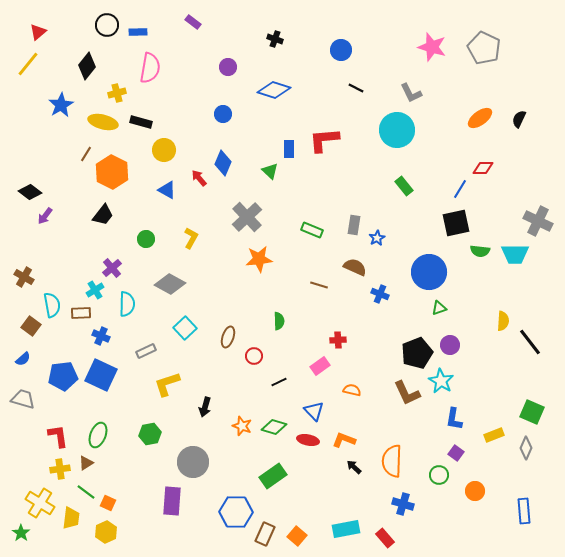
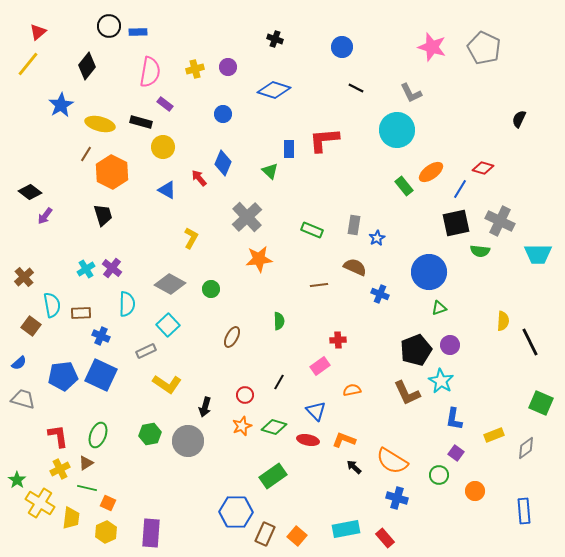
purple rectangle at (193, 22): moved 28 px left, 82 px down
black circle at (107, 25): moved 2 px right, 1 px down
blue circle at (341, 50): moved 1 px right, 3 px up
pink semicircle at (150, 68): moved 4 px down
yellow cross at (117, 93): moved 78 px right, 24 px up
orange ellipse at (480, 118): moved 49 px left, 54 px down
yellow ellipse at (103, 122): moved 3 px left, 2 px down
yellow circle at (164, 150): moved 1 px left, 3 px up
red diamond at (483, 168): rotated 15 degrees clockwise
black trapezoid at (103, 215): rotated 55 degrees counterclockwise
gray cross at (538, 221): moved 38 px left
green circle at (146, 239): moved 65 px right, 50 px down
cyan trapezoid at (515, 254): moved 23 px right
purple cross at (112, 268): rotated 12 degrees counterclockwise
brown cross at (24, 277): rotated 18 degrees clockwise
brown line at (319, 285): rotated 24 degrees counterclockwise
cyan cross at (95, 290): moved 9 px left, 21 px up
cyan square at (185, 328): moved 17 px left, 3 px up
brown ellipse at (228, 337): moved 4 px right; rotated 10 degrees clockwise
black line at (530, 342): rotated 12 degrees clockwise
black pentagon at (417, 353): moved 1 px left, 3 px up
red circle at (254, 356): moved 9 px left, 39 px down
blue semicircle at (23, 359): moved 4 px left, 4 px down
black line at (279, 382): rotated 35 degrees counterclockwise
yellow L-shape at (167, 384): rotated 128 degrees counterclockwise
orange semicircle at (352, 390): rotated 24 degrees counterclockwise
blue triangle at (314, 411): moved 2 px right
green square at (532, 412): moved 9 px right, 9 px up
orange star at (242, 426): rotated 30 degrees clockwise
gray diamond at (526, 448): rotated 30 degrees clockwise
orange semicircle at (392, 461): rotated 60 degrees counterclockwise
gray circle at (193, 462): moved 5 px left, 21 px up
yellow cross at (60, 469): rotated 18 degrees counterclockwise
green line at (86, 492): moved 1 px right, 4 px up; rotated 24 degrees counterclockwise
purple rectangle at (172, 501): moved 21 px left, 32 px down
blue cross at (403, 504): moved 6 px left, 6 px up
green star at (21, 533): moved 4 px left, 53 px up
